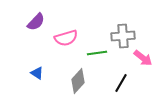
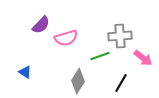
purple semicircle: moved 5 px right, 3 px down
gray cross: moved 3 px left
green line: moved 3 px right, 3 px down; rotated 12 degrees counterclockwise
blue triangle: moved 12 px left, 1 px up
gray diamond: rotated 10 degrees counterclockwise
